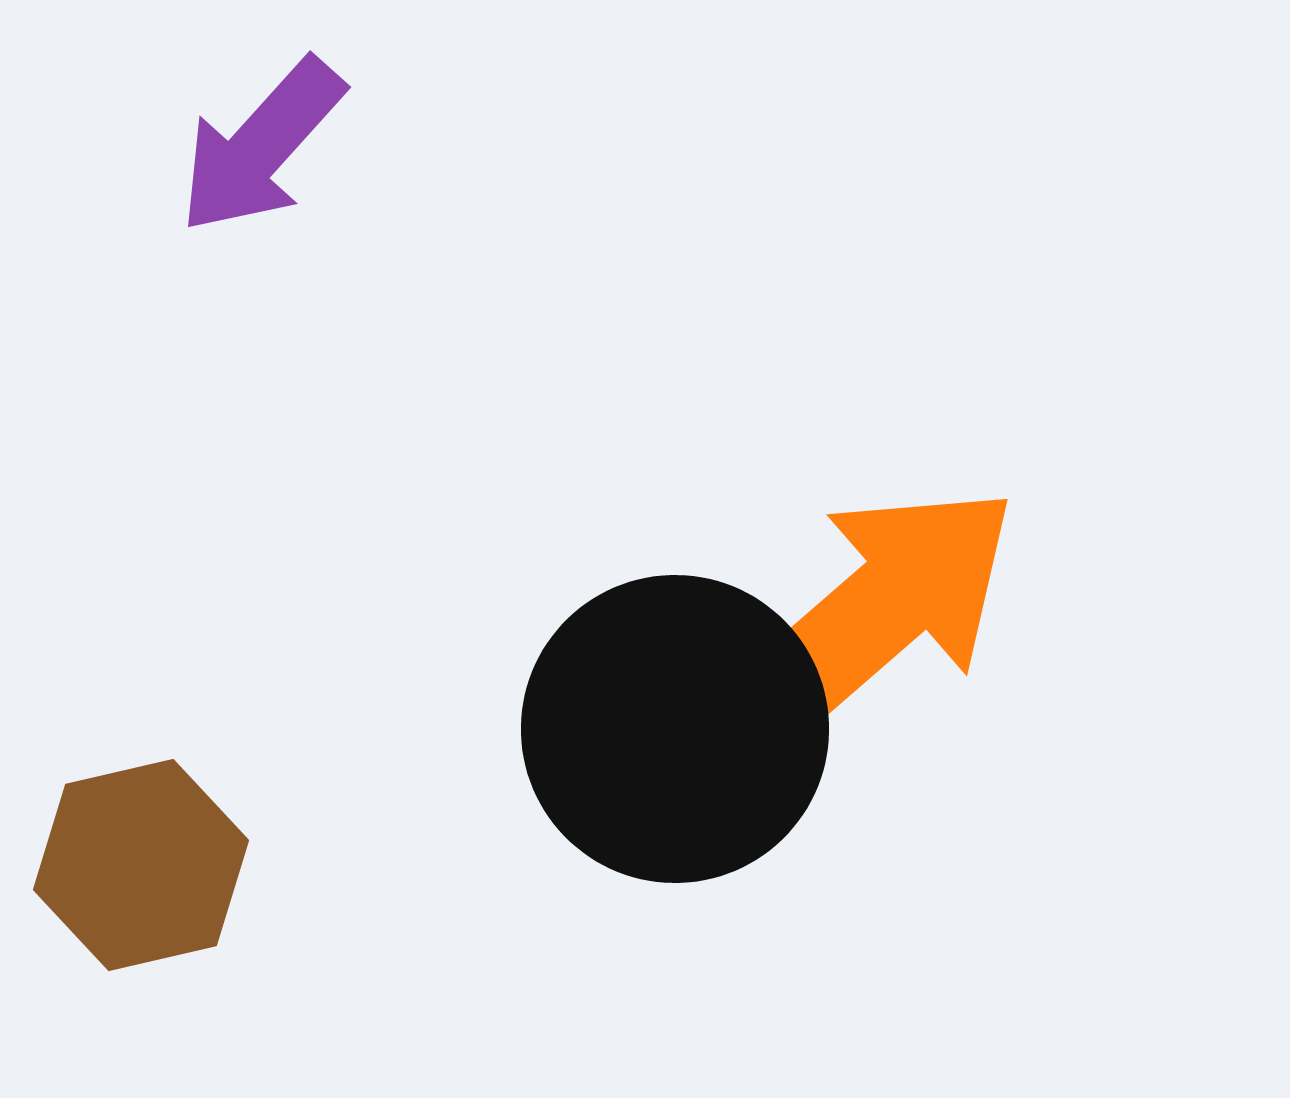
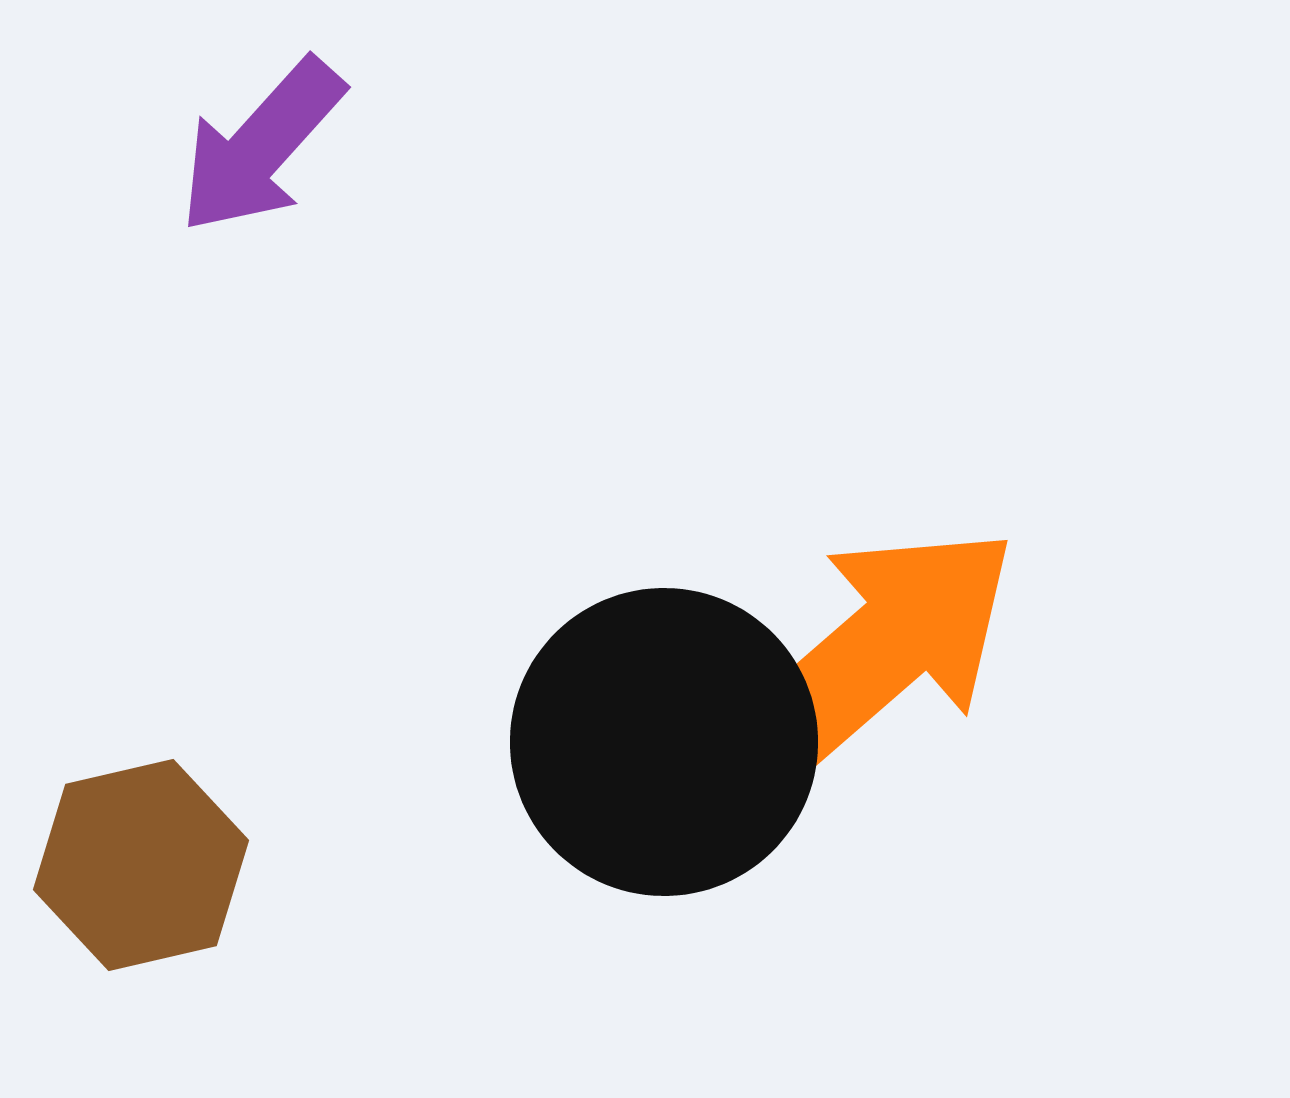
orange arrow: moved 41 px down
black circle: moved 11 px left, 13 px down
